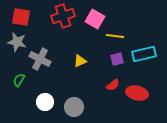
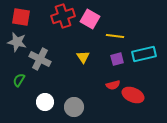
pink square: moved 5 px left
yellow triangle: moved 3 px right, 4 px up; rotated 40 degrees counterclockwise
red semicircle: rotated 24 degrees clockwise
red ellipse: moved 4 px left, 2 px down; rotated 10 degrees clockwise
